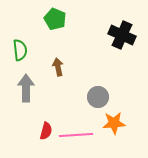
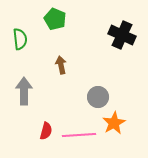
green semicircle: moved 11 px up
brown arrow: moved 3 px right, 2 px up
gray arrow: moved 2 px left, 3 px down
orange star: rotated 25 degrees counterclockwise
pink line: moved 3 px right
